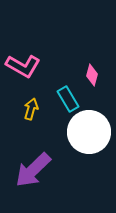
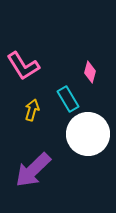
pink L-shape: rotated 28 degrees clockwise
pink diamond: moved 2 px left, 3 px up
yellow arrow: moved 1 px right, 1 px down
white circle: moved 1 px left, 2 px down
